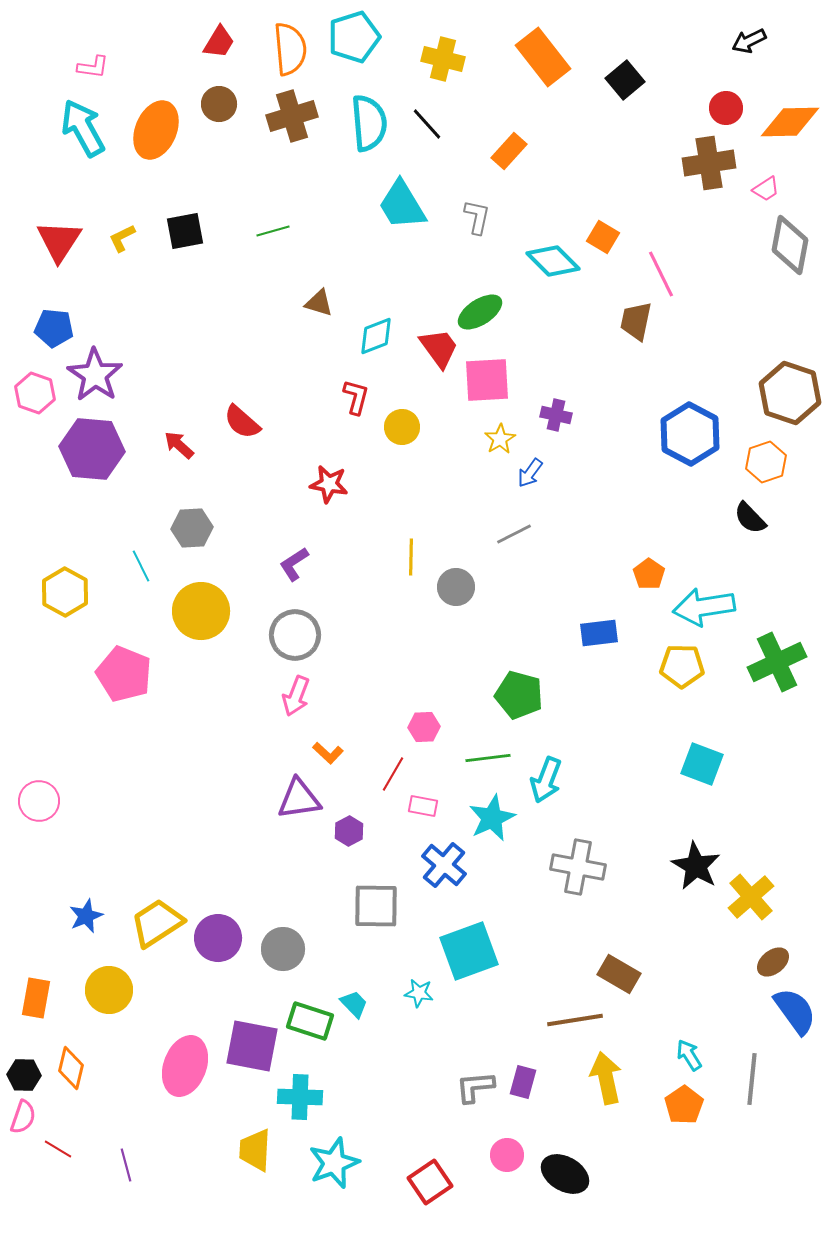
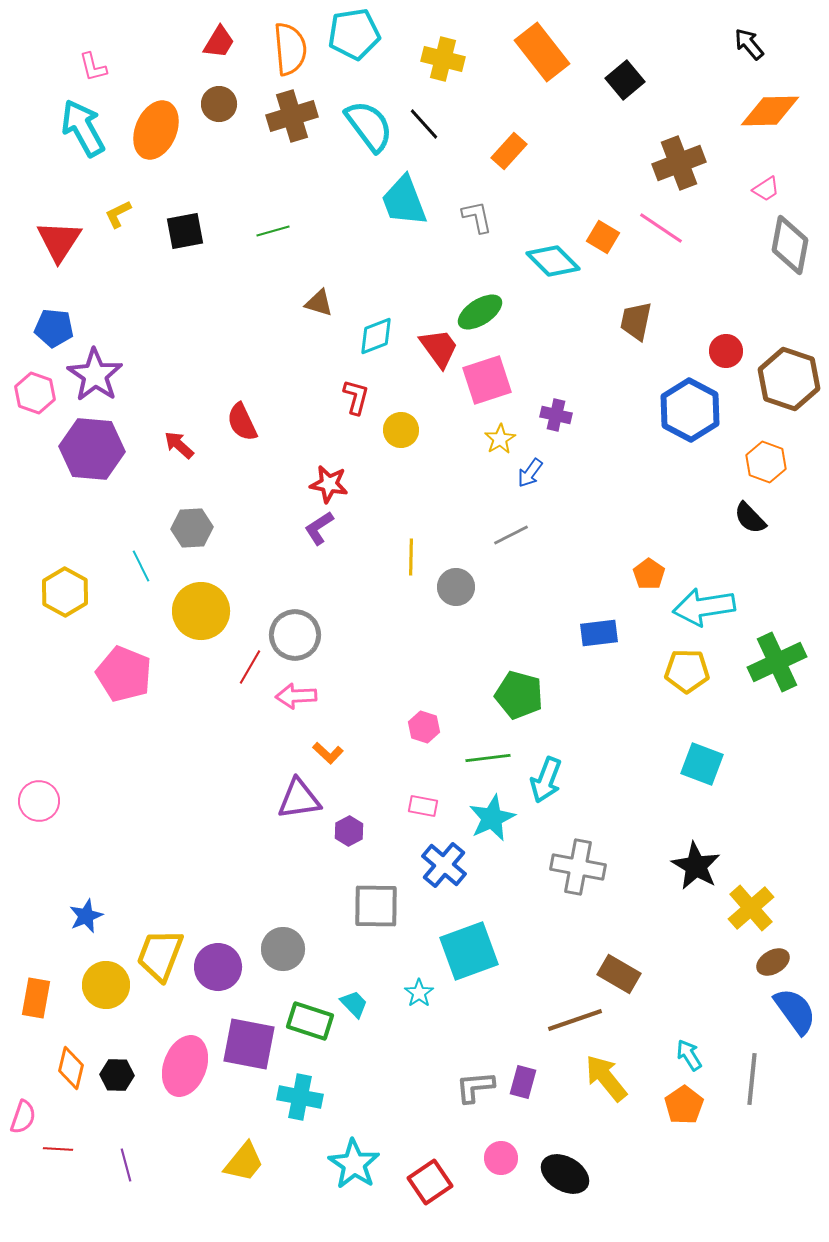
cyan pentagon at (354, 37): moved 3 px up; rotated 9 degrees clockwise
black arrow at (749, 41): moved 3 px down; rotated 76 degrees clockwise
orange rectangle at (543, 57): moved 1 px left, 5 px up
pink L-shape at (93, 67): rotated 68 degrees clockwise
red circle at (726, 108): moved 243 px down
orange diamond at (790, 122): moved 20 px left, 11 px up
cyan semicircle at (369, 123): moved 3 px down; rotated 32 degrees counterclockwise
black line at (427, 124): moved 3 px left
brown cross at (709, 163): moved 30 px left; rotated 12 degrees counterclockwise
cyan trapezoid at (402, 205): moved 2 px right, 4 px up; rotated 10 degrees clockwise
gray L-shape at (477, 217): rotated 24 degrees counterclockwise
yellow L-shape at (122, 238): moved 4 px left, 24 px up
pink line at (661, 274): moved 46 px up; rotated 30 degrees counterclockwise
pink square at (487, 380): rotated 15 degrees counterclockwise
brown hexagon at (790, 393): moved 1 px left, 14 px up
red semicircle at (242, 422): rotated 24 degrees clockwise
yellow circle at (402, 427): moved 1 px left, 3 px down
blue hexagon at (690, 434): moved 24 px up
orange hexagon at (766, 462): rotated 21 degrees counterclockwise
gray line at (514, 534): moved 3 px left, 1 px down
purple L-shape at (294, 564): moved 25 px right, 36 px up
yellow pentagon at (682, 666): moved 5 px right, 5 px down
pink arrow at (296, 696): rotated 66 degrees clockwise
pink hexagon at (424, 727): rotated 20 degrees clockwise
red line at (393, 774): moved 143 px left, 107 px up
yellow cross at (751, 897): moved 11 px down
yellow trapezoid at (157, 923): moved 3 px right, 32 px down; rotated 36 degrees counterclockwise
purple circle at (218, 938): moved 29 px down
brown ellipse at (773, 962): rotated 8 degrees clockwise
yellow circle at (109, 990): moved 3 px left, 5 px up
cyan star at (419, 993): rotated 28 degrees clockwise
brown line at (575, 1020): rotated 10 degrees counterclockwise
purple square at (252, 1046): moved 3 px left, 2 px up
black hexagon at (24, 1075): moved 93 px right
yellow arrow at (606, 1078): rotated 27 degrees counterclockwise
cyan cross at (300, 1097): rotated 9 degrees clockwise
red line at (58, 1149): rotated 28 degrees counterclockwise
yellow trapezoid at (255, 1150): moved 11 px left, 12 px down; rotated 144 degrees counterclockwise
pink circle at (507, 1155): moved 6 px left, 3 px down
cyan star at (334, 1163): moved 20 px right, 1 px down; rotated 18 degrees counterclockwise
